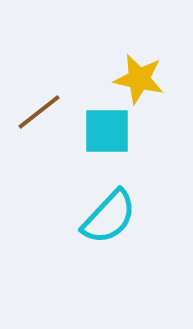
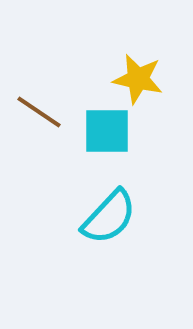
yellow star: moved 1 px left
brown line: rotated 72 degrees clockwise
